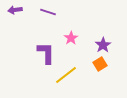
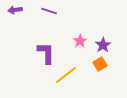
purple line: moved 1 px right, 1 px up
pink star: moved 9 px right, 3 px down
